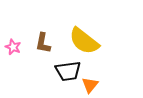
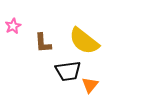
brown L-shape: rotated 15 degrees counterclockwise
pink star: moved 21 px up; rotated 21 degrees clockwise
